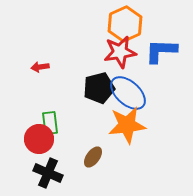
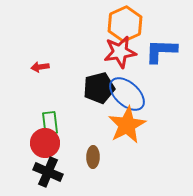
blue ellipse: moved 1 px left, 1 px down
orange star: rotated 21 degrees counterclockwise
red circle: moved 6 px right, 4 px down
brown ellipse: rotated 35 degrees counterclockwise
black cross: moved 1 px up
